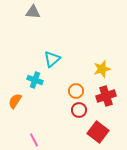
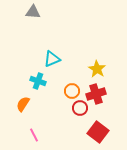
cyan triangle: rotated 18 degrees clockwise
yellow star: moved 5 px left; rotated 24 degrees counterclockwise
cyan cross: moved 3 px right, 1 px down
orange circle: moved 4 px left
red cross: moved 10 px left, 2 px up
orange semicircle: moved 8 px right, 3 px down
red circle: moved 1 px right, 2 px up
pink line: moved 5 px up
